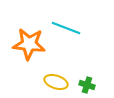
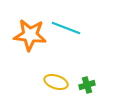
orange star: moved 1 px right, 9 px up
green cross: rotated 35 degrees counterclockwise
